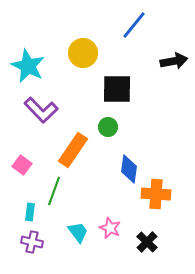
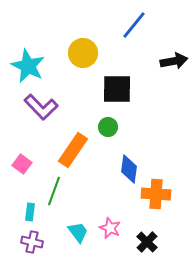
purple L-shape: moved 3 px up
pink square: moved 1 px up
